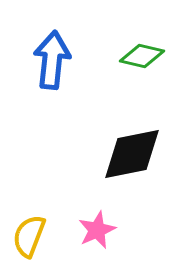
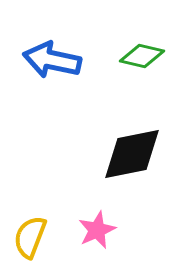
blue arrow: rotated 84 degrees counterclockwise
yellow semicircle: moved 1 px right, 1 px down
